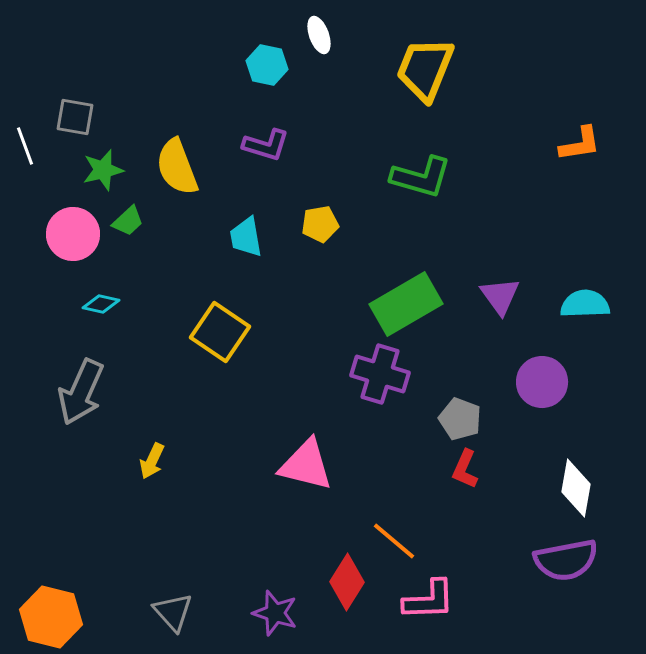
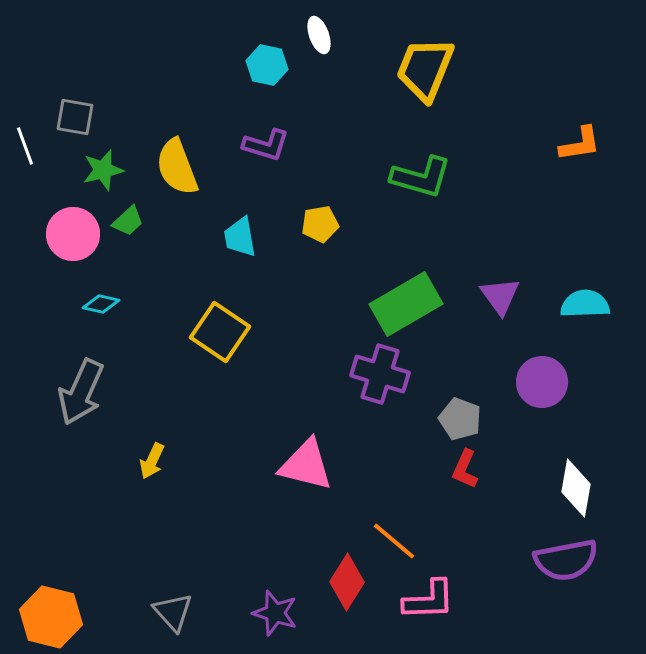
cyan trapezoid: moved 6 px left
